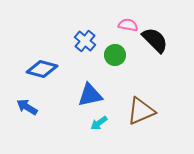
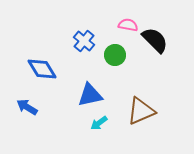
blue cross: moved 1 px left
blue diamond: rotated 44 degrees clockwise
